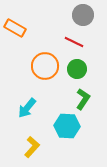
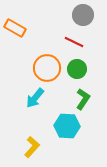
orange circle: moved 2 px right, 2 px down
cyan arrow: moved 8 px right, 10 px up
